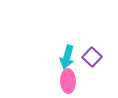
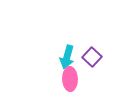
pink ellipse: moved 2 px right, 2 px up
